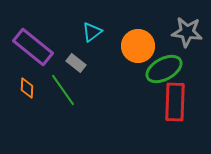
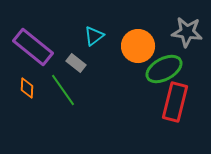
cyan triangle: moved 2 px right, 4 px down
red rectangle: rotated 12 degrees clockwise
